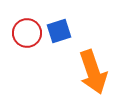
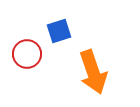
red circle: moved 21 px down
